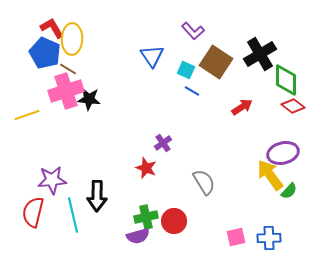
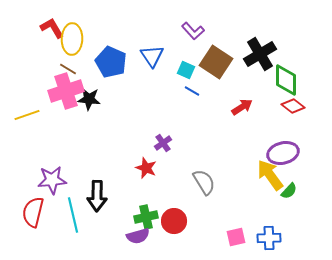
blue pentagon: moved 66 px right, 9 px down
